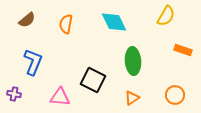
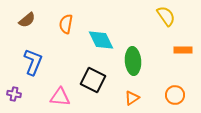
yellow semicircle: rotated 65 degrees counterclockwise
cyan diamond: moved 13 px left, 18 px down
orange rectangle: rotated 18 degrees counterclockwise
